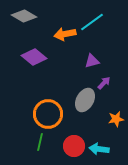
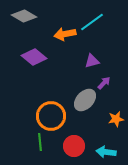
gray ellipse: rotated 15 degrees clockwise
orange circle: moved 3 px right, 2 px down
green line: rotated 18 degrees counterclockwise
cyan arrow: moved 7 px right, 3 px down
